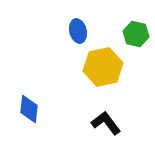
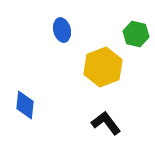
blue ellipse: moved 16 px left, 1 px up
yellow hexagon: rotated 9 degrees counterclockwise
blue diamond: moved 4 px left, 4 px up
